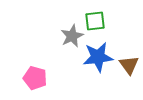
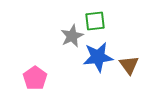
pink pentagon: rotated 20 degrees clockwise
